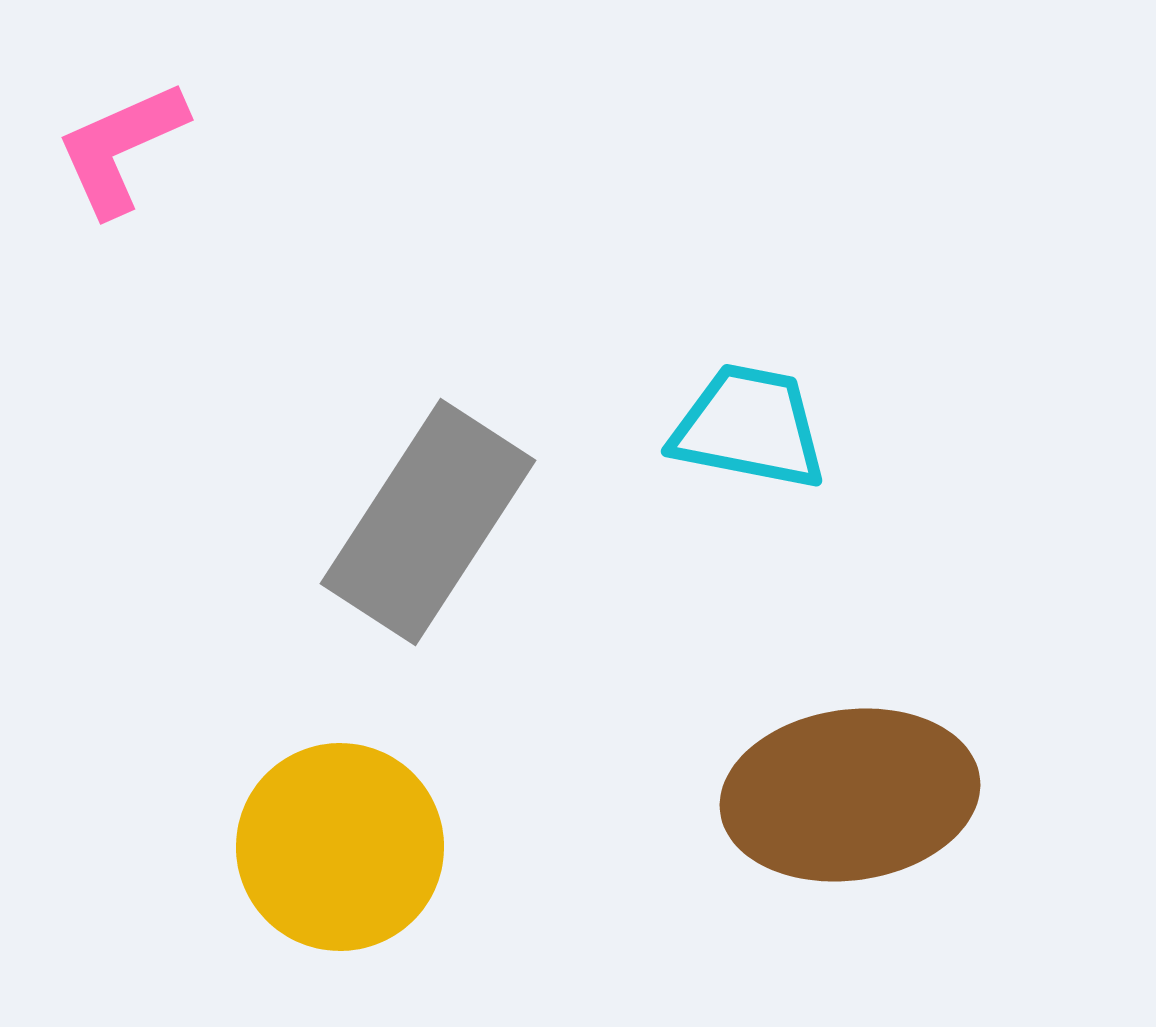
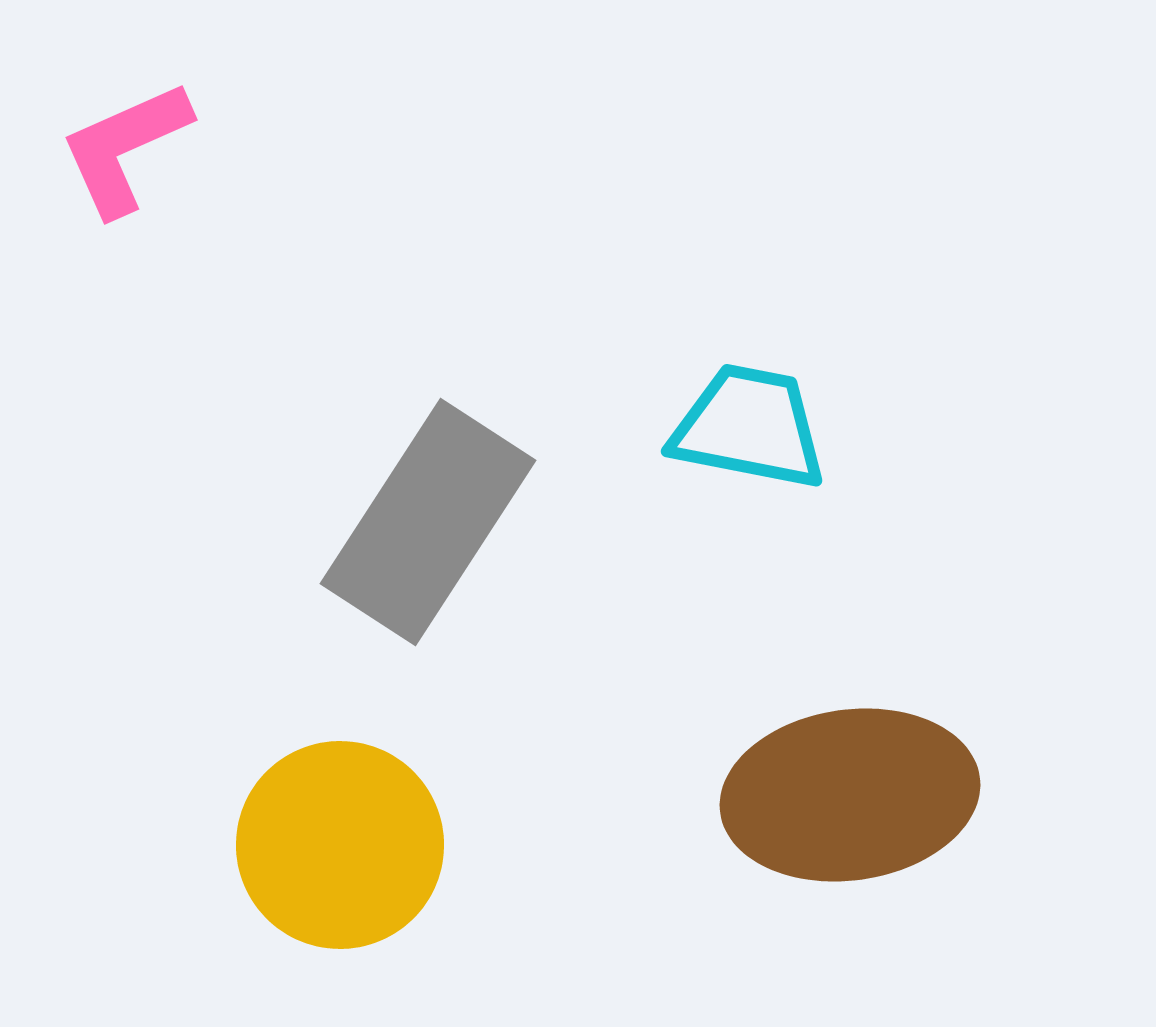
pink L-shape: moved 4 px right
yellow circle: moved 2 px up
